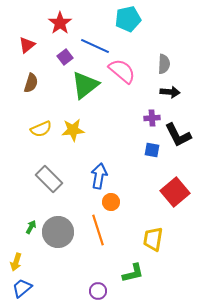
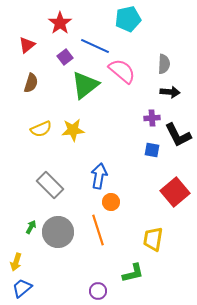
gray rectangle: moved 1 px right, 6 px down
